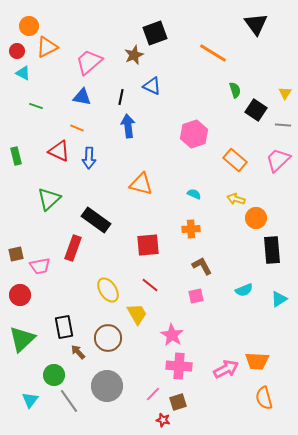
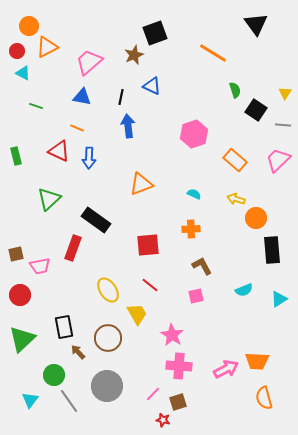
orange triangle at (141, 184): rotated 35 degrees counterclockwise
